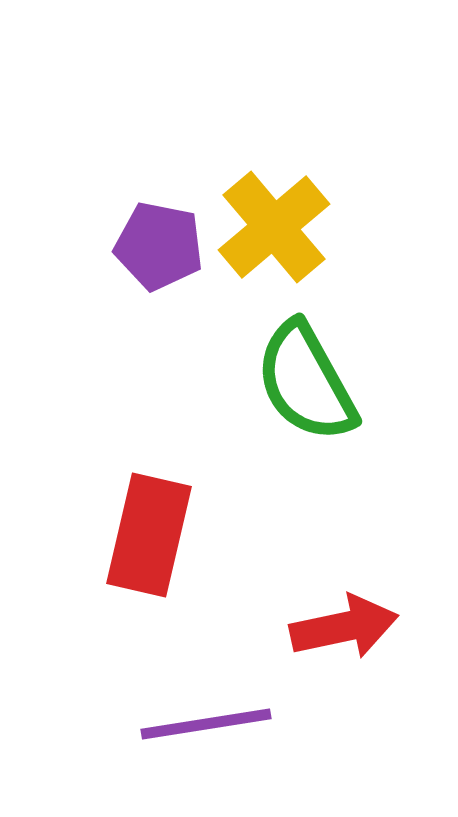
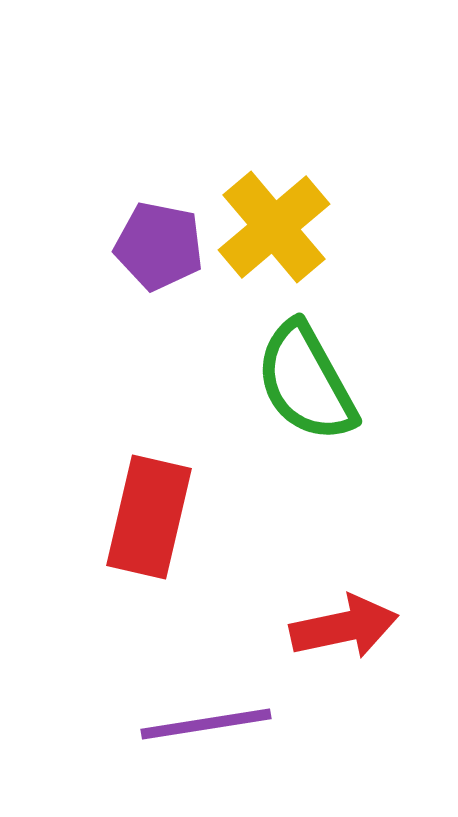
red rectangle: moved 18 px up
